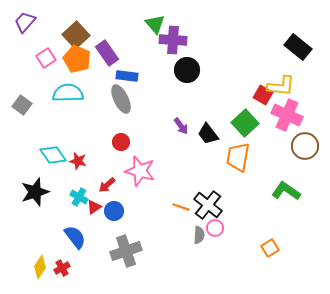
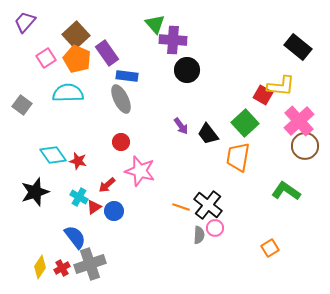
pink cross: moved 12 px right, 6 px down; rotated 24 degrees clockwise
gray cross: moved 36 px left, 13 px down
